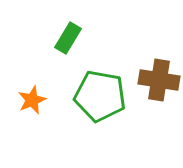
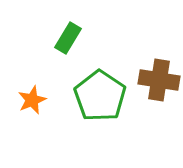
green pentagon: rotated 24 degrees clockwise
